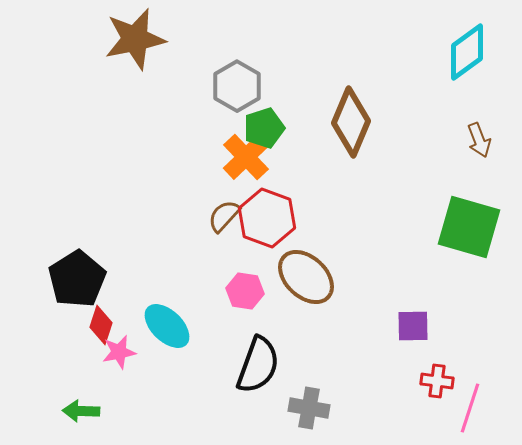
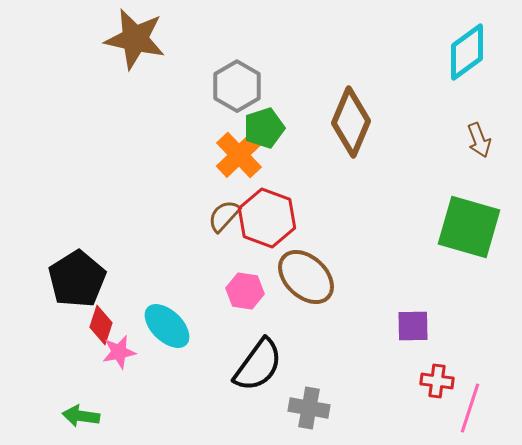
brown star: rotated 24 degrees clockwise
orange cross: moved 7 px left, 2 px up
black semicircle: rotated 16 degrees clockwise
green arrow: moved 5 px down; rotated 6 degrees clockwise
